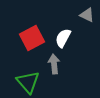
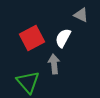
gray triangle: moved 6 px left
